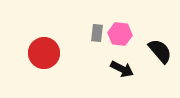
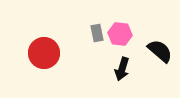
gray rectangle: rotated 18 degrees counterclockwise
black semicircle: rotated 8 degrees counterclockwise
black arrow: rotated 80 degrees clockwise
